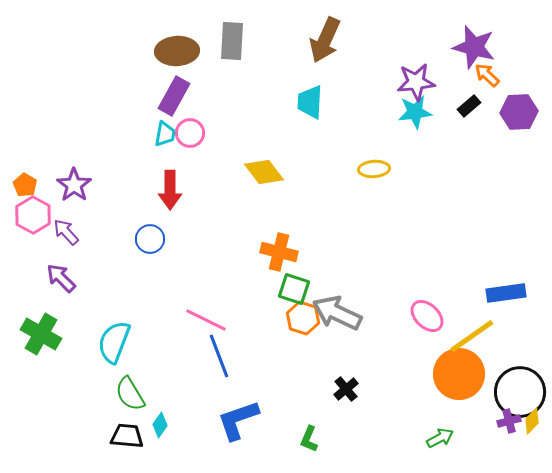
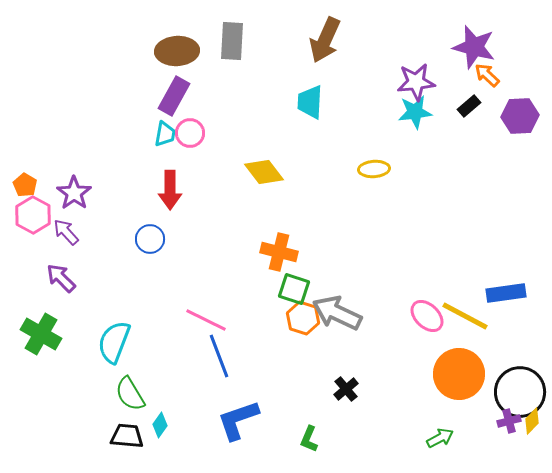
purple hexagon at (519, 112): moved 1 px right, 4 px down
purple star at (74, 185): moved 8 px down
yellow line at (472, 336): moved 7 px left, 20 px up; rotated 63 degrees clockwise
